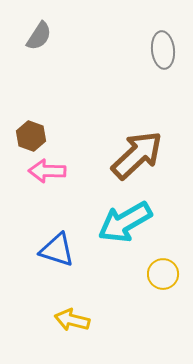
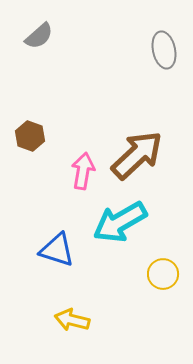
gray semicircle: rotated 16 degrees clockwise
gray ellipse: moved 1 px right; rotated 6 degrees counterclockwise
brown hexagon: moved 1 px left
pink arrow: moved 36 px right; rotated 99 degrees clockwise
cyan arrow: moved 5 px left
